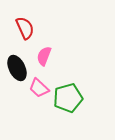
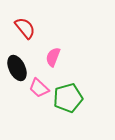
red semicircle: rotated 15 degrees counterclockwise
pink semicircle: moved 9 px right, 1 px down
